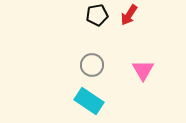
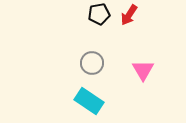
black pentagon: moved 2 px right, 1 px up
gray circle: moved 2 px up
